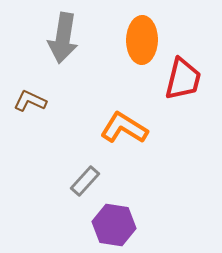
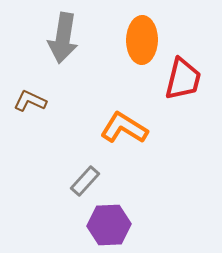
purple hexagon: moved 5 px left; rotated 12 degrees counterclockwise
